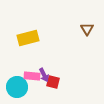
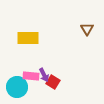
yellow rectangle: rotated 15 degrees clockwise
pink rectangle: moved 1 px left
red square: rotated 16 degrees clockwise
